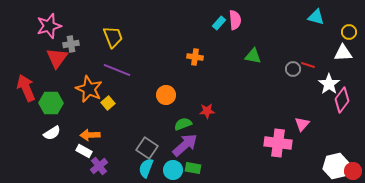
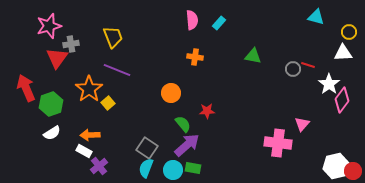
pink semicircle: moved 43 px left
orange star: rotated 12 degrees clockwise
orange circle: moved 5 px right, 2 px up
green hexagon: moved 1 px down; rotated 20 degrees counterclockwise
green semicircle: rotated 72 degrees clockwise
purple arrow: moved 2 px right
